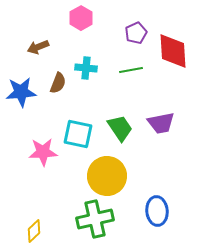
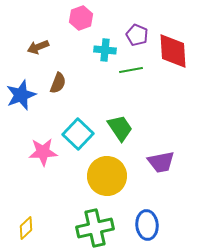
pink hexagon: rotated 10 degrees clockwise
purple pentagon: moved 1 px right, 2 px down; rotated 25 degrees counterclockwise
cyan cross: moved 19 px right, 18 px up
blue star: moved 3 px down; rotated 16 degrees counterclockwise
purple trapezoid: moved 39 px down
cyan square: rotated 32 degrees clockwise
blue ellipse: moved 10 px left, 14 px down
green cross: moved 9 px down
yellow diamond: moved 8 px left, 3 px up
